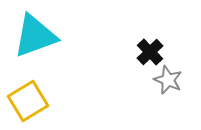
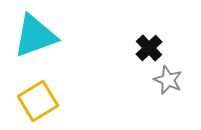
black cross: moved 1 px left, 4 px up
yellow square: moved 10 px right
